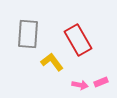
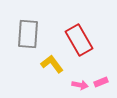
red rectangle: moved 1 px right
yellow L-shape: moved 2 px down
